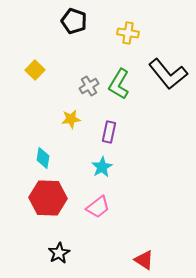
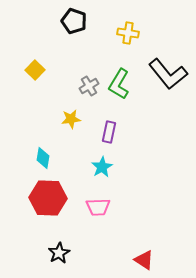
pink trapezoid: rotated 35 degrees clockwise
